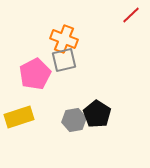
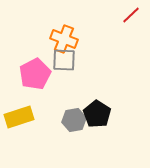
gray square: rotated 15 degrees clockwise
